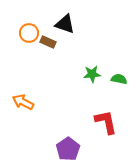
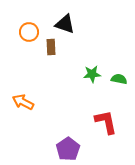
orange circle: moved 1 px up
brown rectangle: moved 3 px right, 5 px down; rotated 63 degrees clockwise
